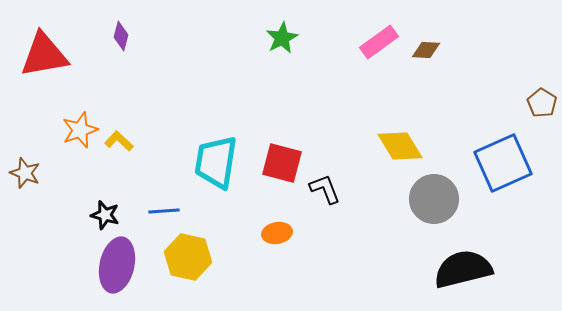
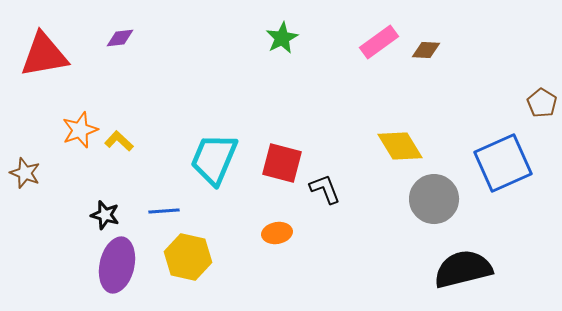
purple diamond: moved 1 px left, 2 px down; rotated 68 degrees clockwise
cyan trapezoid: moved 2 px left, 3 px up; rotated 14 degrees clockwise
